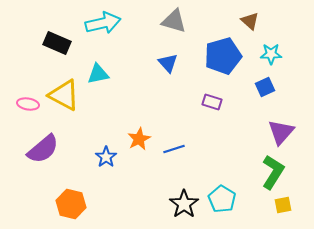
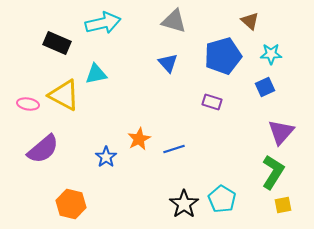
cyan triangle: moved 2 px left
